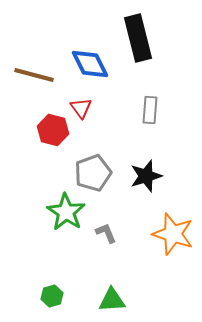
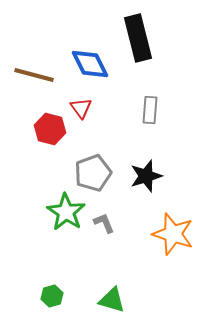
red hexagon: moved 3 px left, 1 px up
gray L-shape: moved 2 px left, 10 px up
green triangle: rotated 20 degrees clockwise
